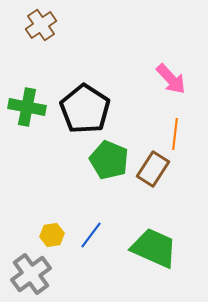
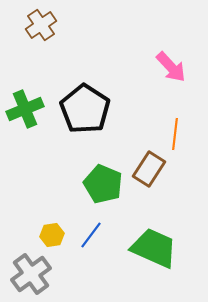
pink arrow: moved 12 px up
green cross: moved 2 px left, 2 px down; rotated 33 degrees counterclockwise
green pentagon: moved 6 px left, 24 px down
brown rectangle: moved 4 px left
